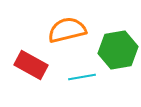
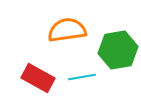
orange semicircle: rotated 6 degrees clockwise
red rectangle: moved 7 px right, 13 px down
